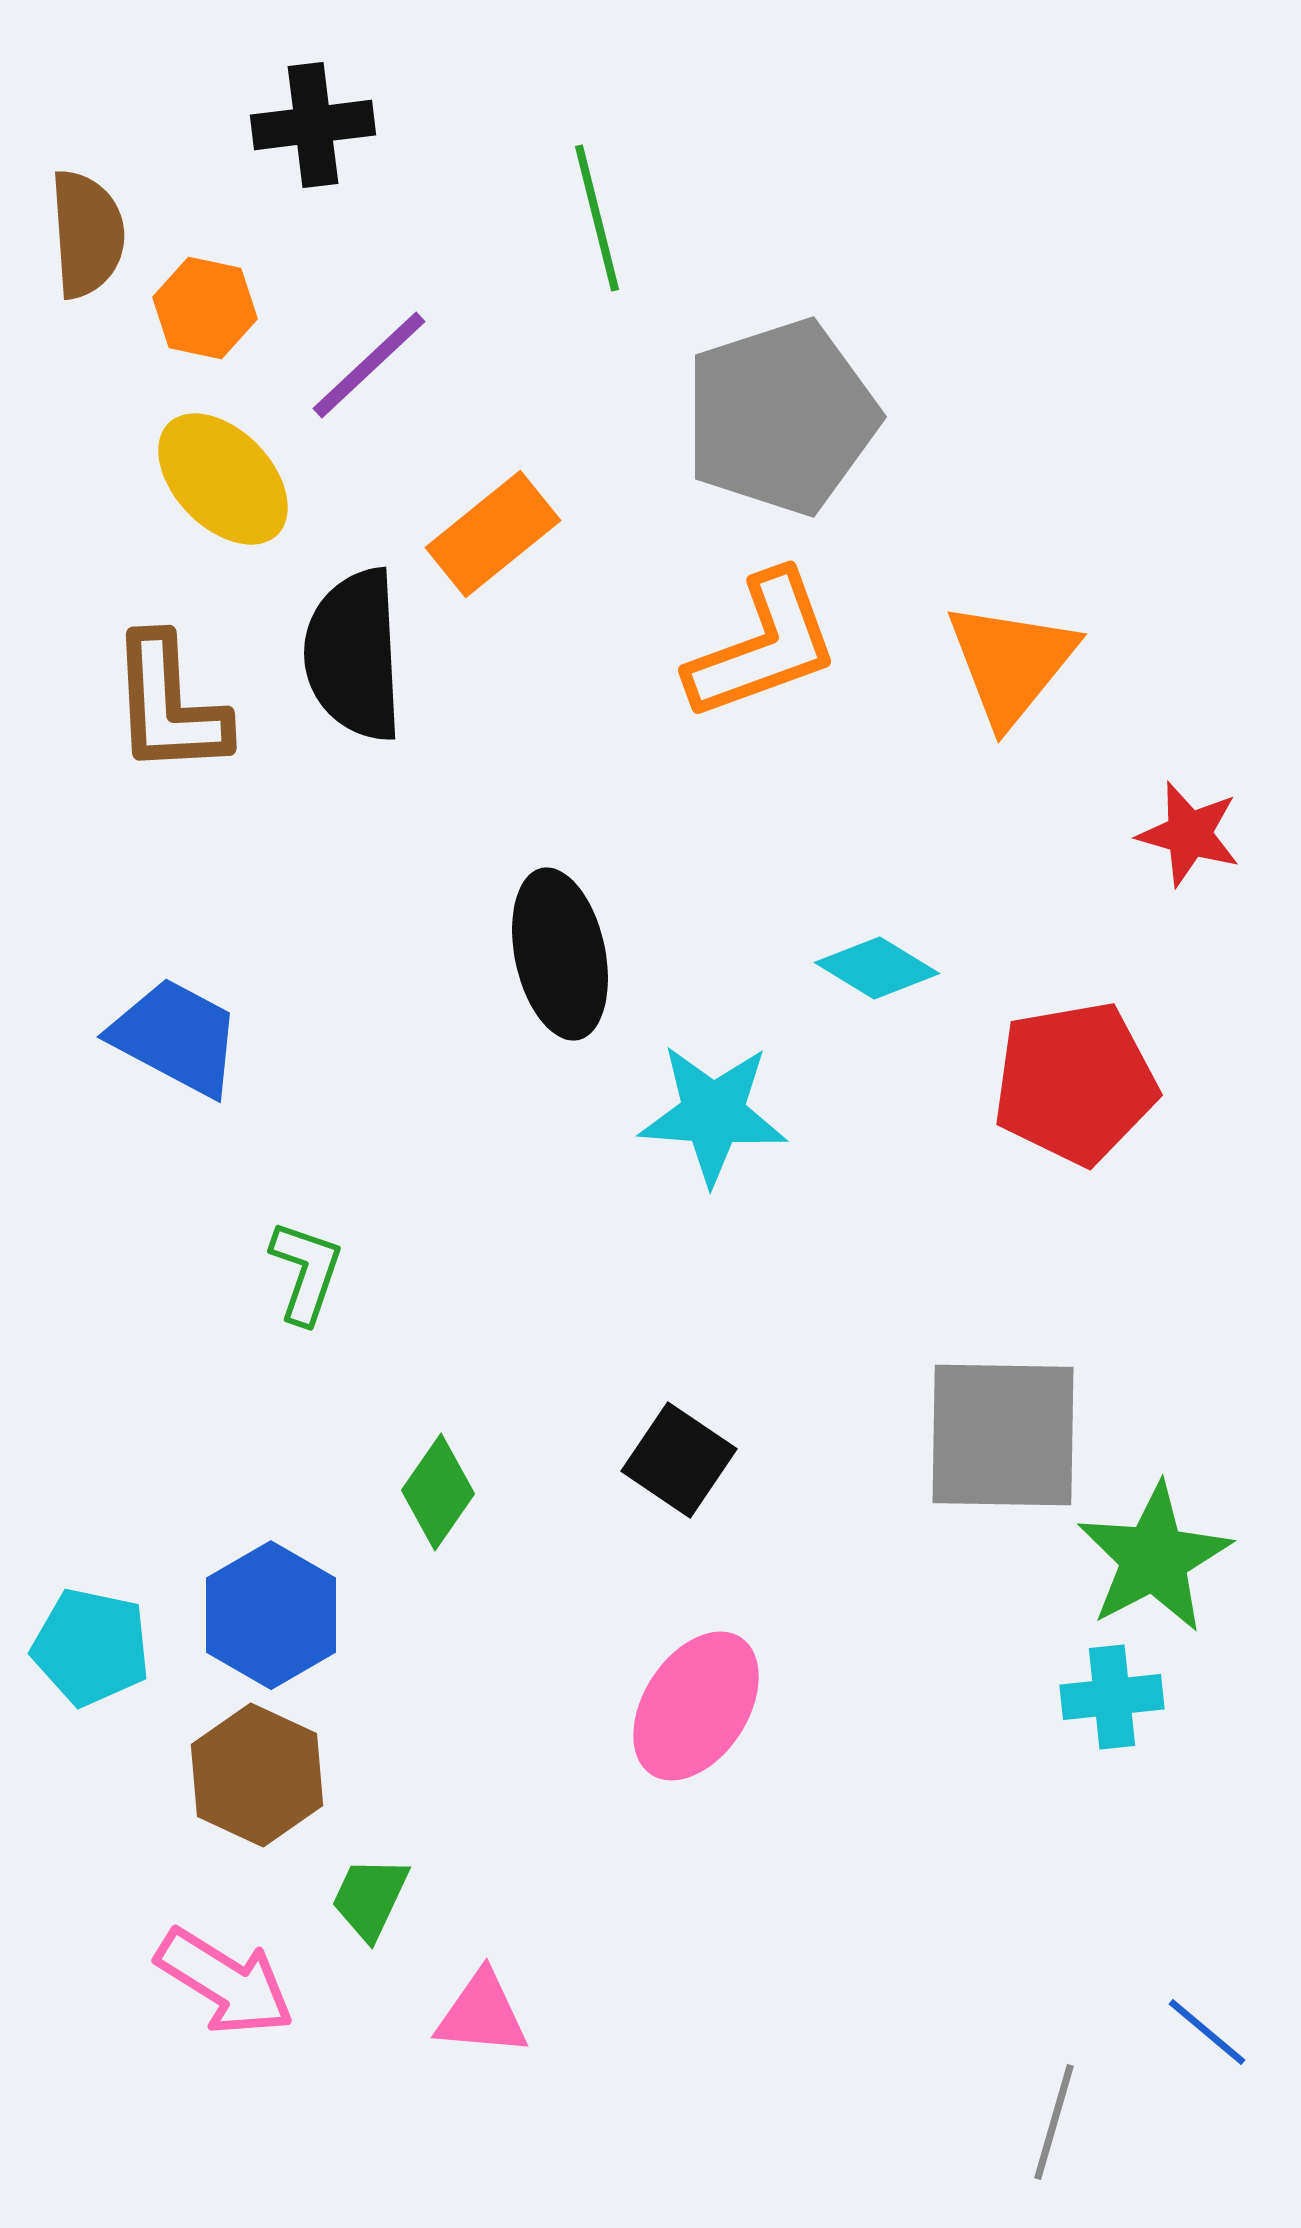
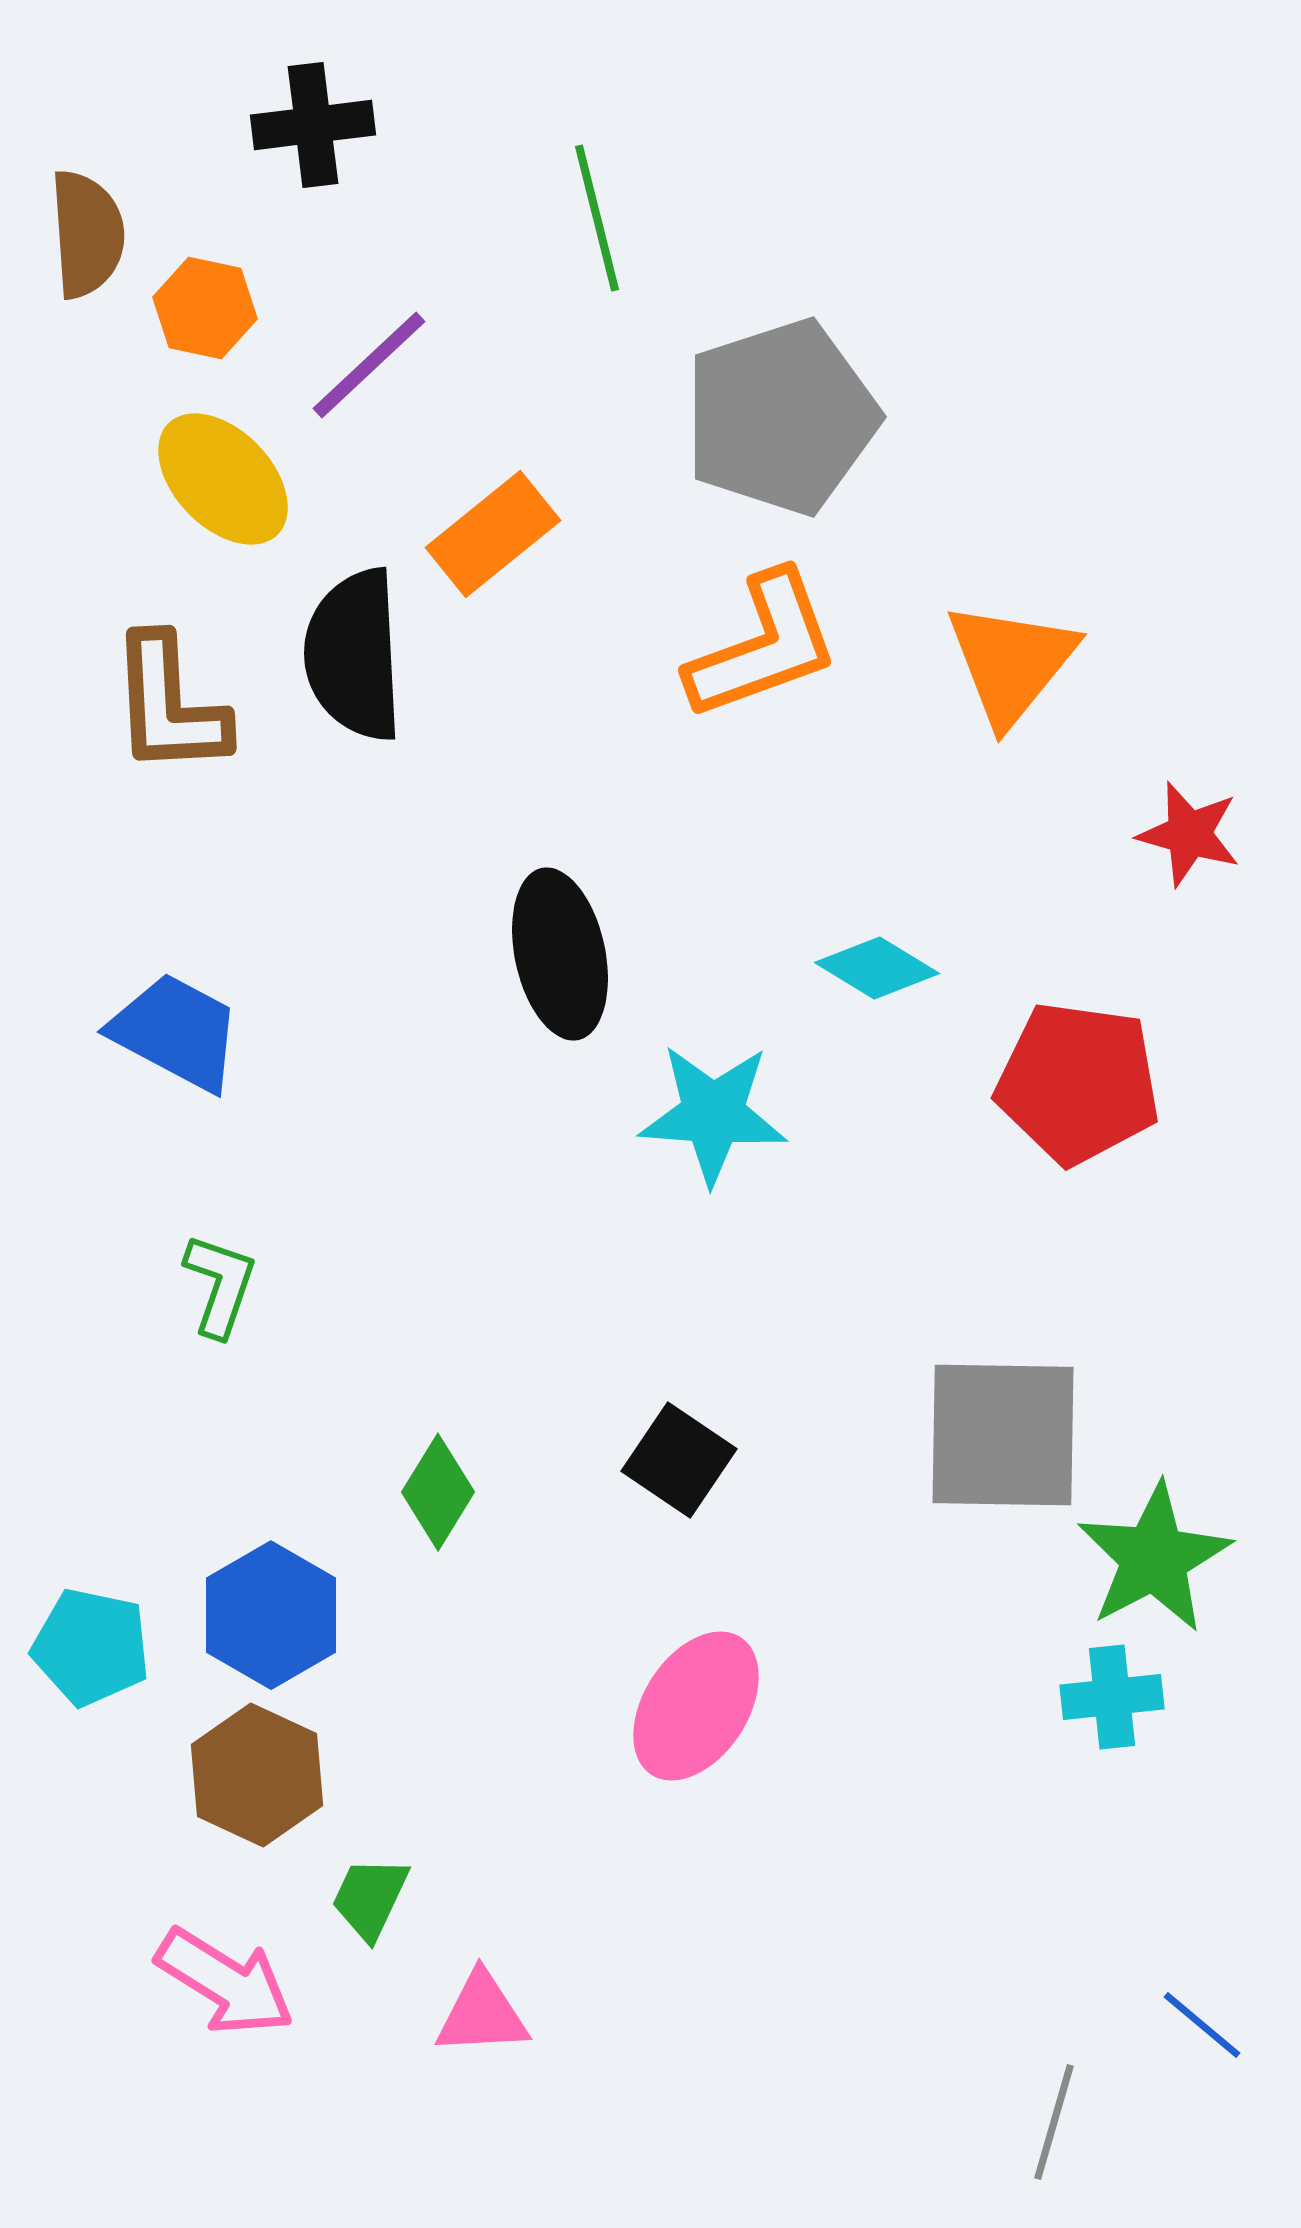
blue trapezoid: moved 5 px up
red pentagon: moved 3 px right; rotated 18 degrees clockwise
green L-shape: moved 86 px left, 13 px down
green diamond: rotated 3 degrees counterclockwise
pink triangle: rotated 8 degrees counterclockwise
blue line: moved 5 px left, 7 px up
